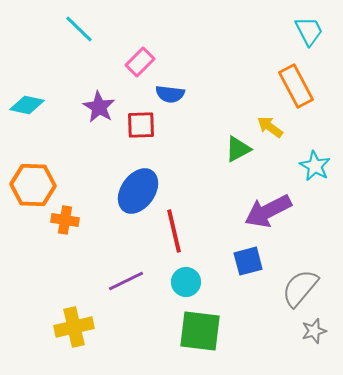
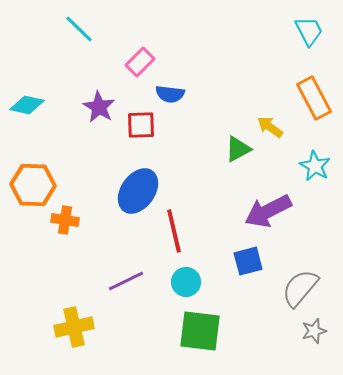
orange rectangle: moved 18 px right, 12 px down
